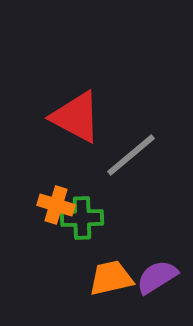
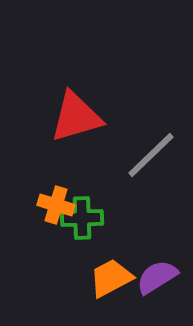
red triangle: rotated 44 degrees counterclockwise
gray line: moved 20 px right; rotated 4 degrees counterclockwise
orange trapezoid: rotated 15 degrees counterclockwise
